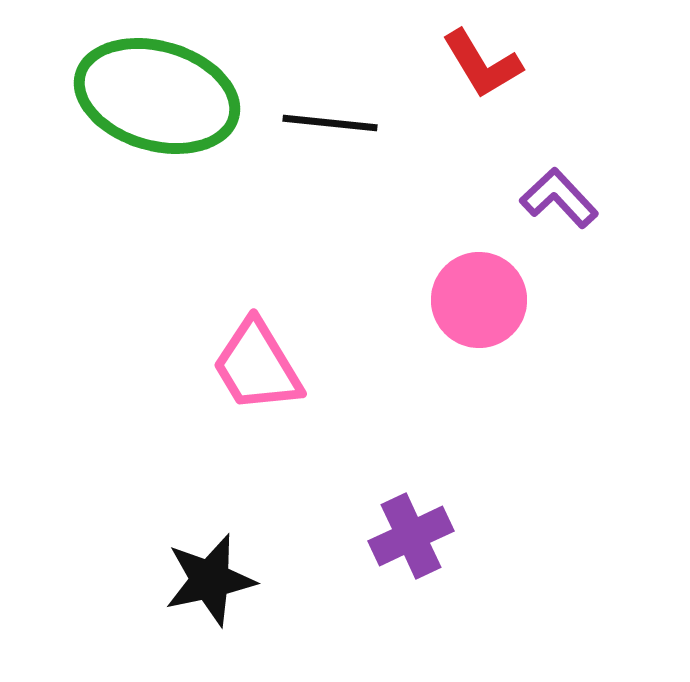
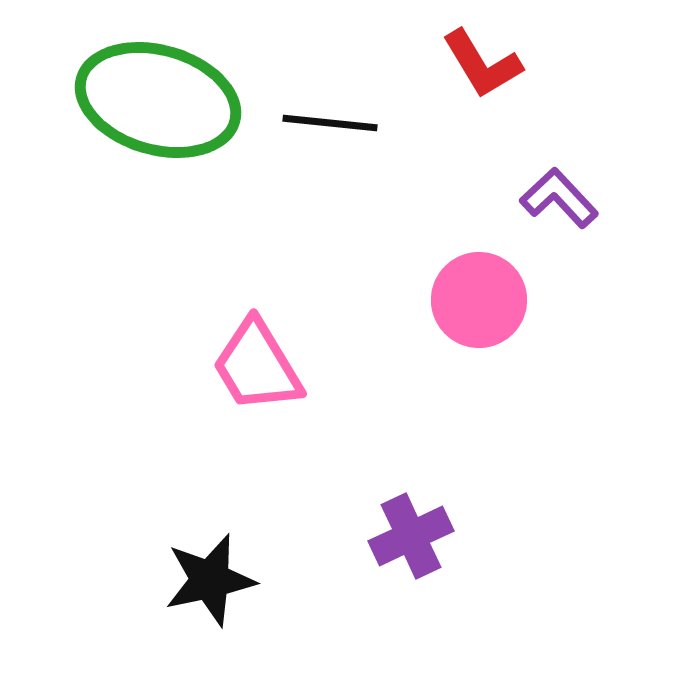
green ellipse: moved 1 px right, 4 px down
